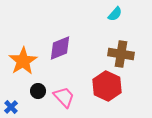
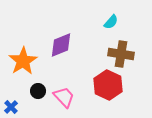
cyan semicircle: moved 4 px left, 8 px down
purple diamond: moved 1 px right, 3 px up
red hexagon: moved 1 px right, 1 px up
